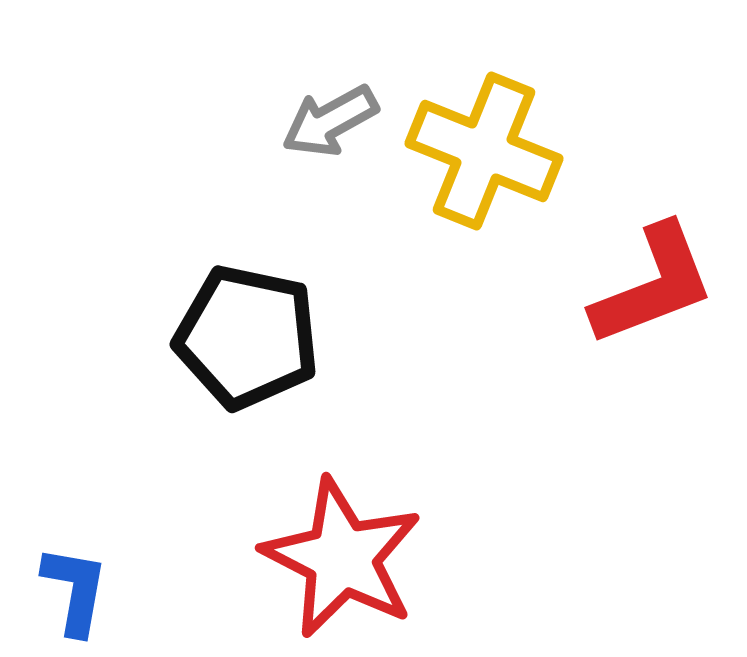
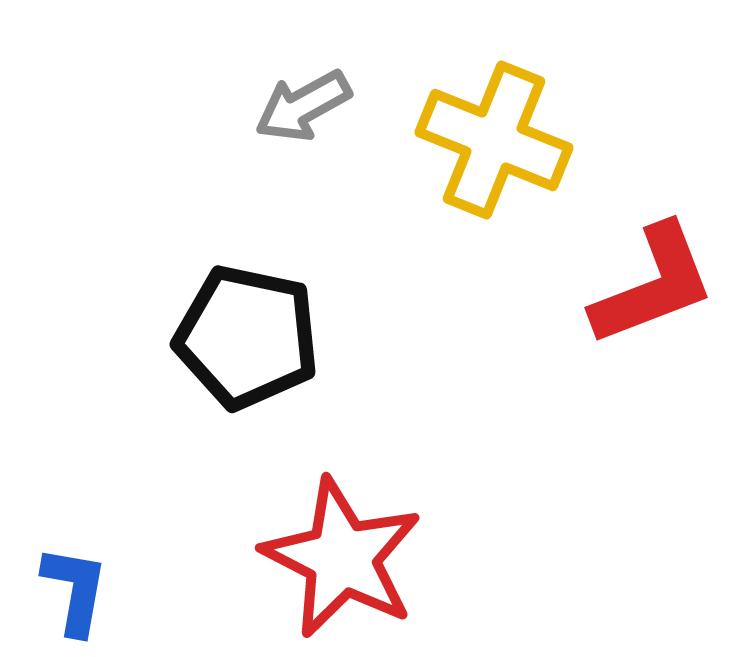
gray arrow: moved 27 px left, 15 px up
yellow cross: moved 10 px right, 11 px up
